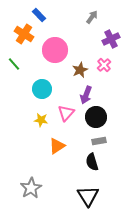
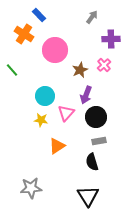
purple cross: rotated 24 degrees clockwise
green line: moved 2 px left, 6 px down
cyan circle: moved 3 px right, 7 px down
gray star: rotated 25 degrees clockwise
